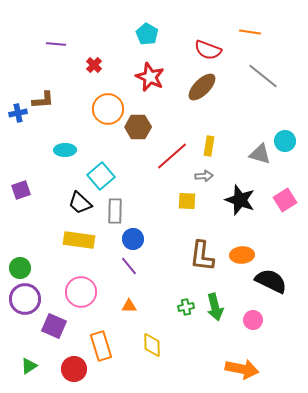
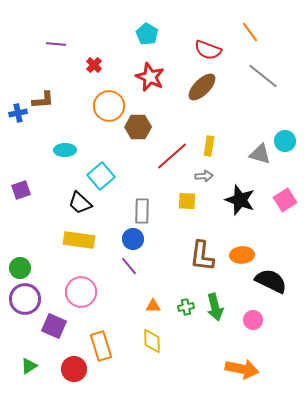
orange line at (250, 32): rotated 45 degrees clockwise
orange circle at (108, 109): moved 1 px right, 3 px up
gray rectangle at (115, 211): moved 27 px right
orange triangle at (129, 306): moved 24 px right
yellow diamond at (152, 345): moved 4 px up
